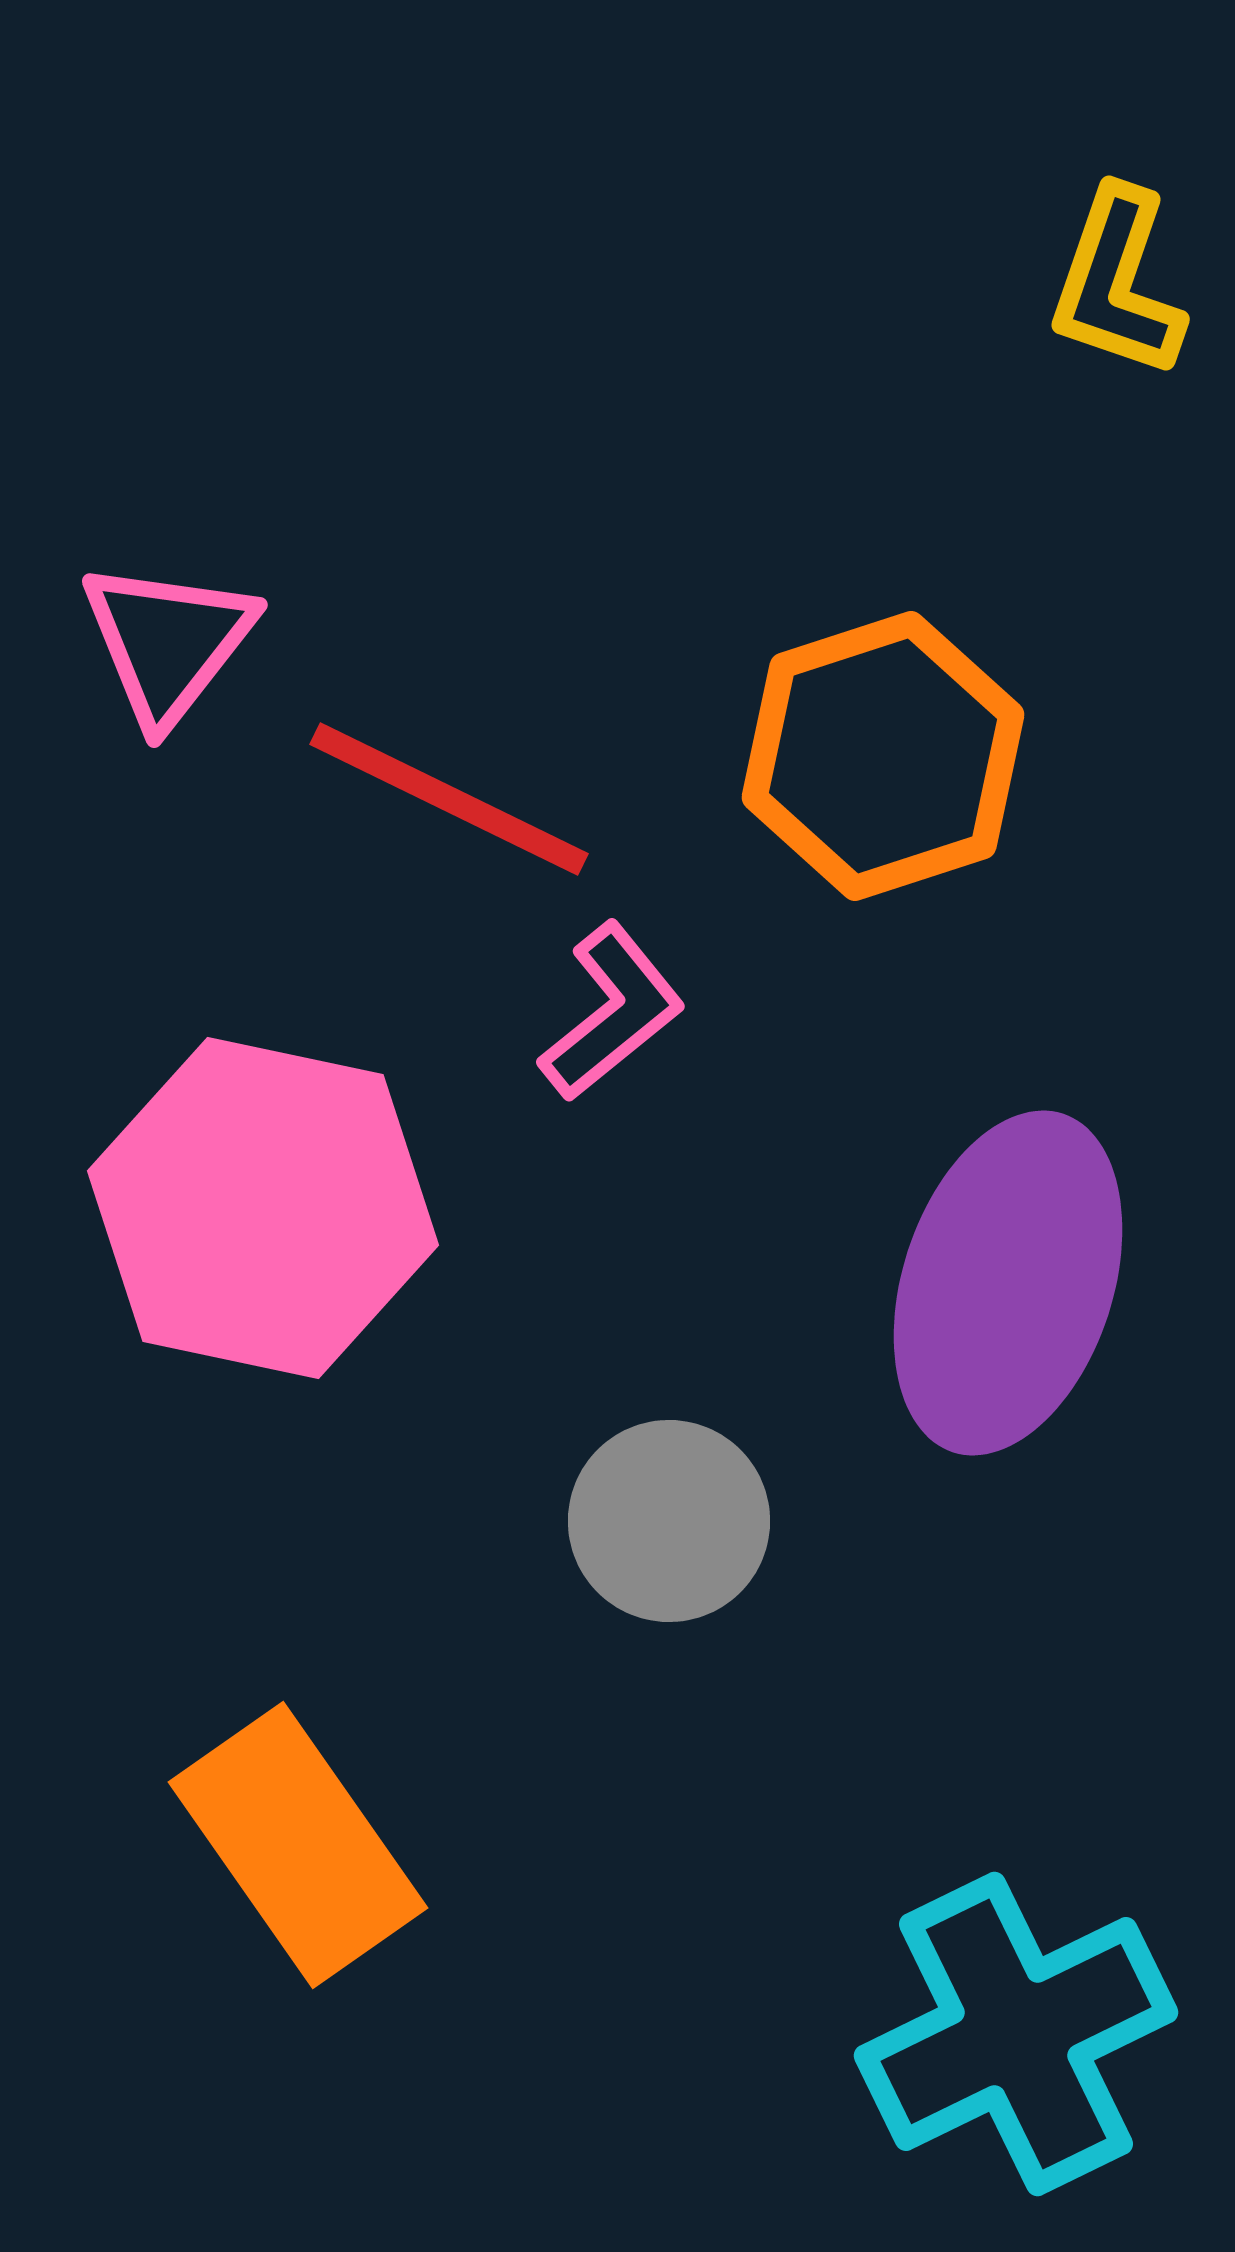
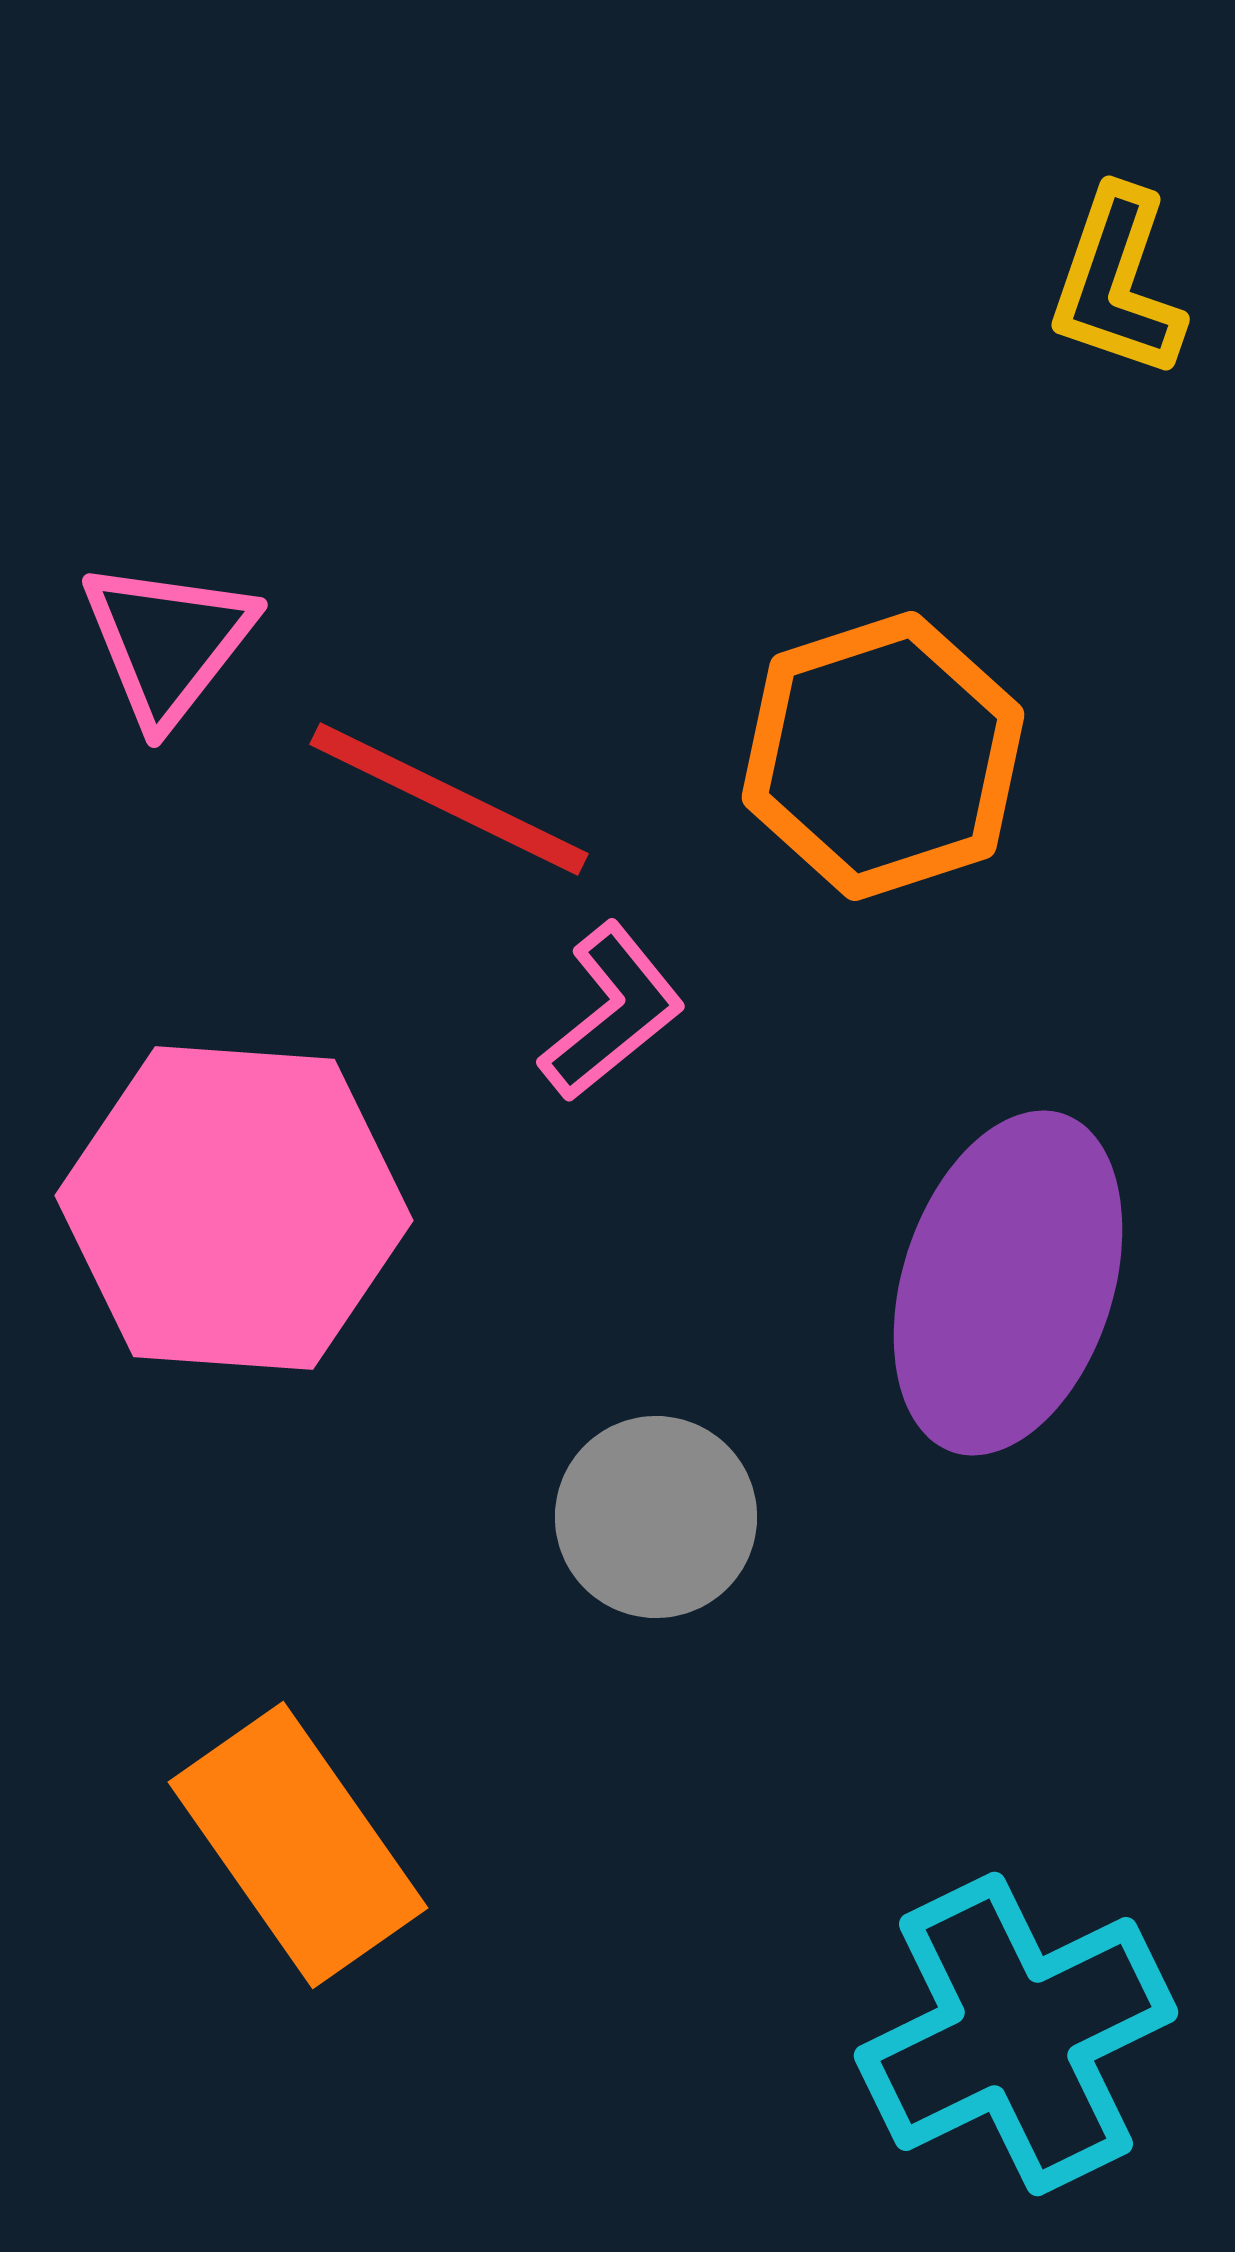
pink hexagon: moved 29 px left; rotated 8 degrees counterclockwise
gray circle: moved 13 px left, 4 px up
